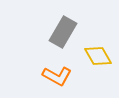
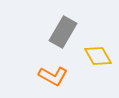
orange L-shape: moved 4 px left
